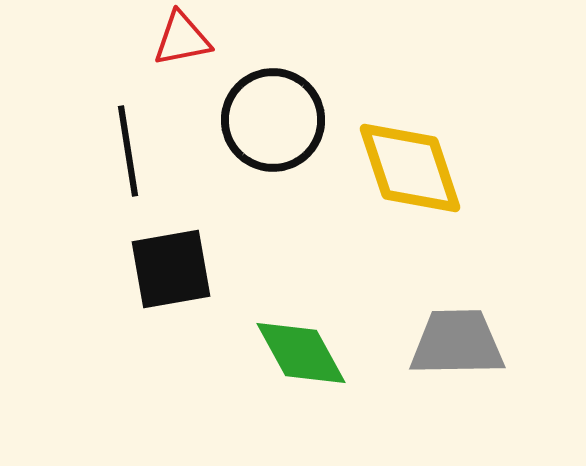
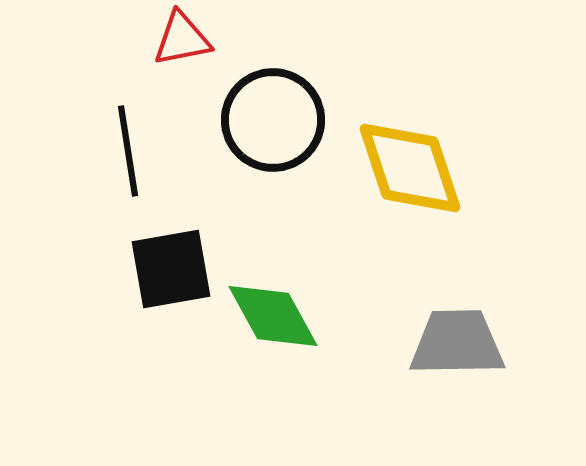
green diamond: moved 28 px left, 37 px up
